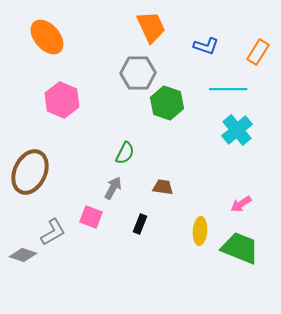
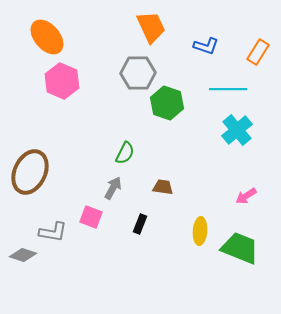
pink hexagon: moved 19 px up
pink arrow: moved 5 px right, 8 px up
gray L-shape: rotated 40 degrees clockwise
